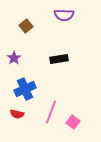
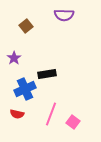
black rectangle: moved 12 px left, 15 px down
pink line: moved 2 px down
